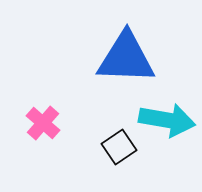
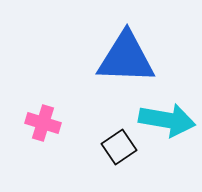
pink cross: rotated 24 degrees counterclockwise
